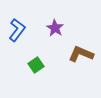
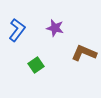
purple star: rotated 18 degrees counterclockwise
brown L-shape: moved 3 px right, 1 px up
